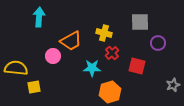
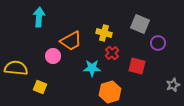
gray square: moved 2 px down; rotated 24 degrees clockwise
yellow square: moved 6 px right; rotated 32 degrees clockwise
